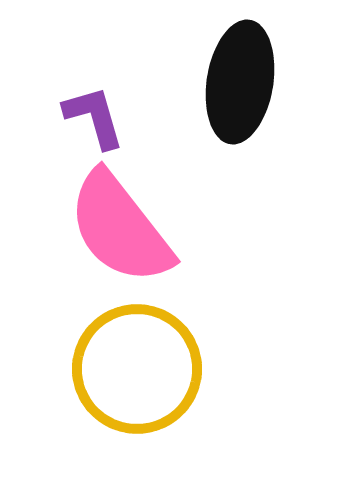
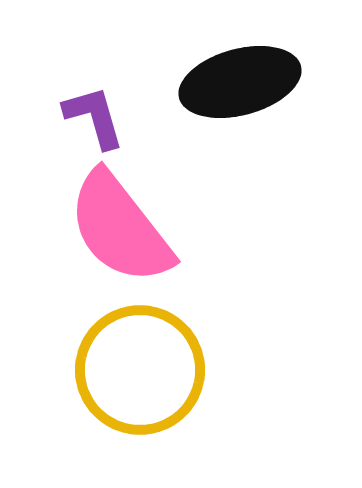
black ellipse: rotated 66 degrees clockwise
yellow circle: moved 3 px right, 1 px down
